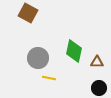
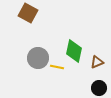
brown triangle: rotated 24 degrees counterclockwise
yellow line: moved 8 px right, 11 px up
